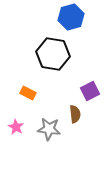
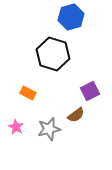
black hexagon: rotated 8 degrees clockwise
brown semicircle: moved 1 px right, 1 px down; rotated 60 degrees clockwise
gray star: rotated 20 degrees counterclockwise
